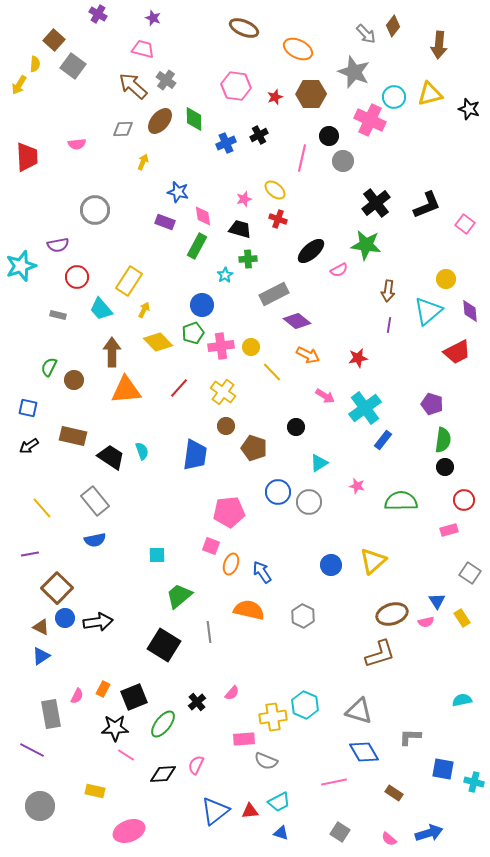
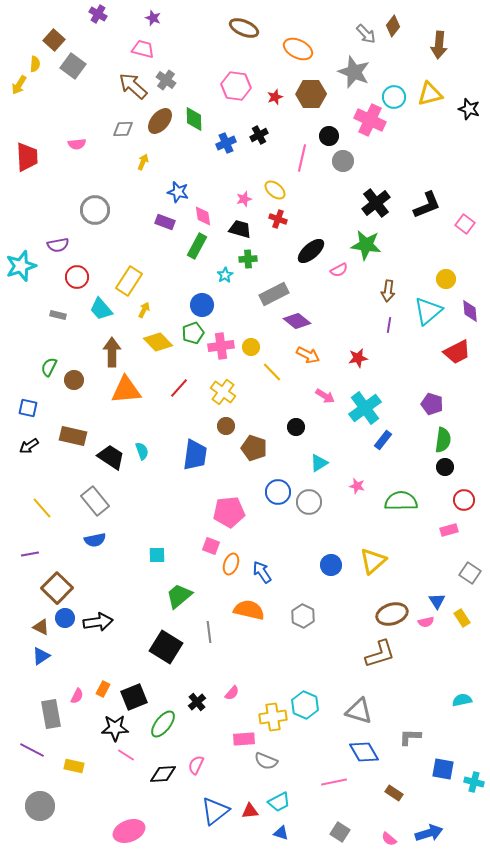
black square at (164, 645): moved 2 px right, 2 px down
yellow rectangle at (95, 791): moved 21 px left, 25 px up
